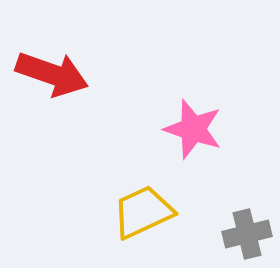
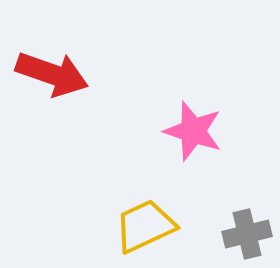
pink star: moved 2 px down
yellow trapezoid: moved 2 px right, 14 px down
